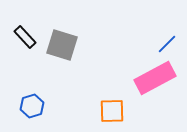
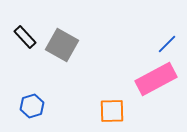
gray square: rotated 12 degrees clockwise
pink rectangle: moved 1 px right, 1 px down
